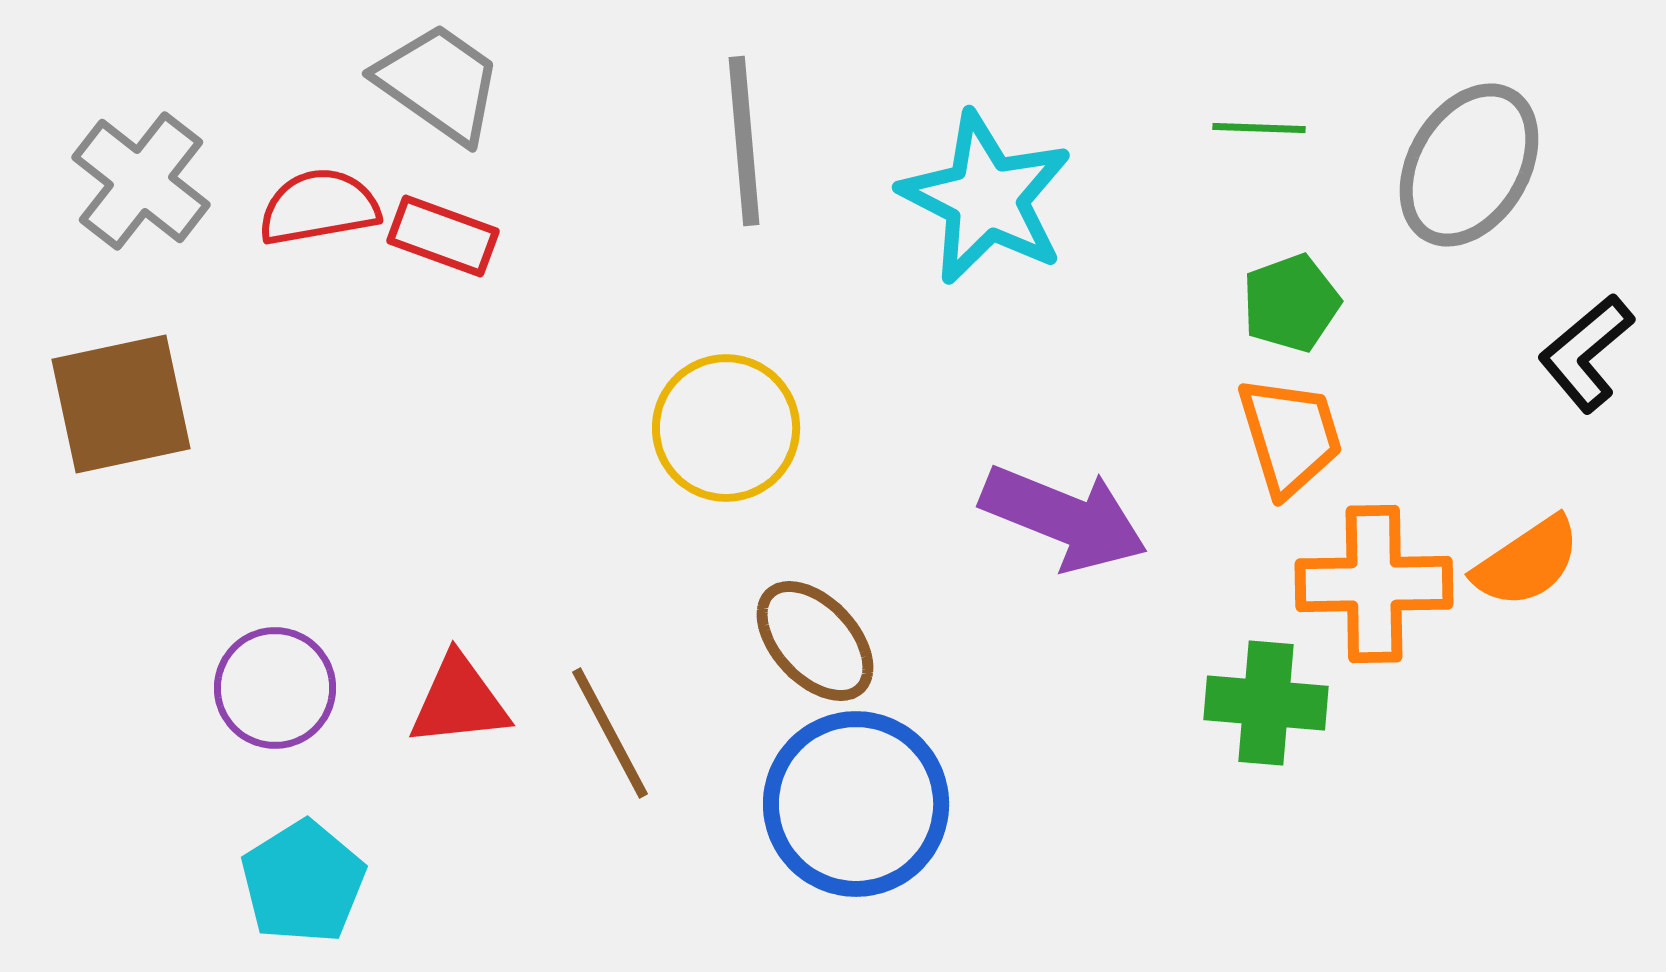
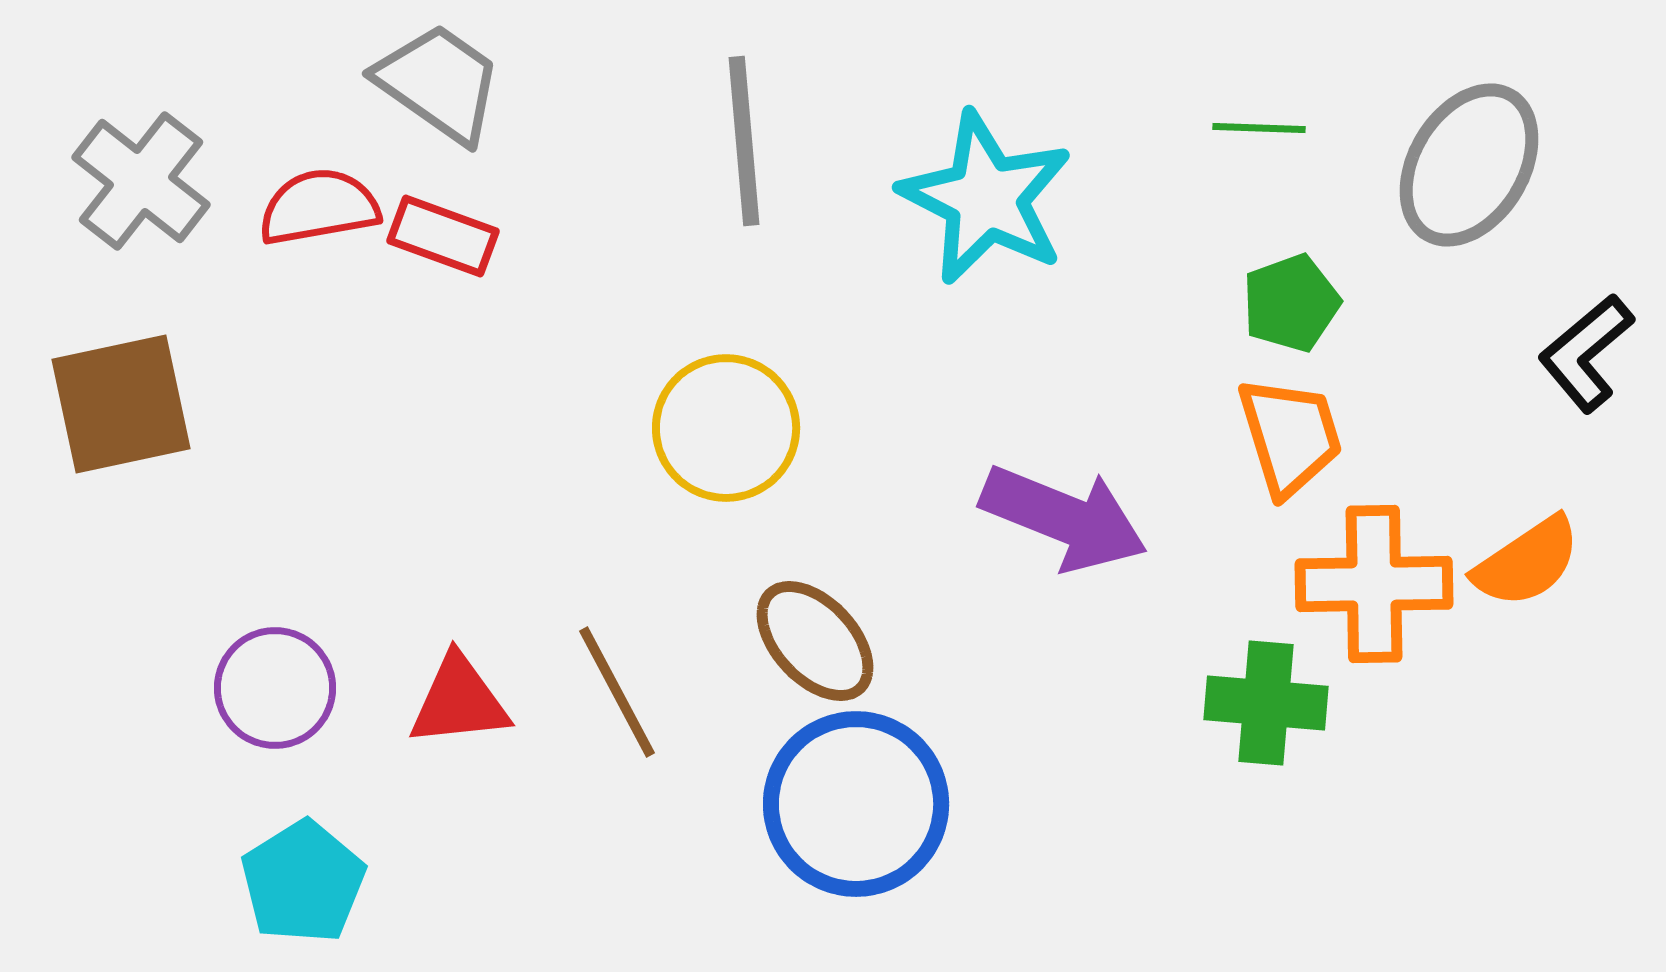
brown line: moved 7 px right, 41 px up
